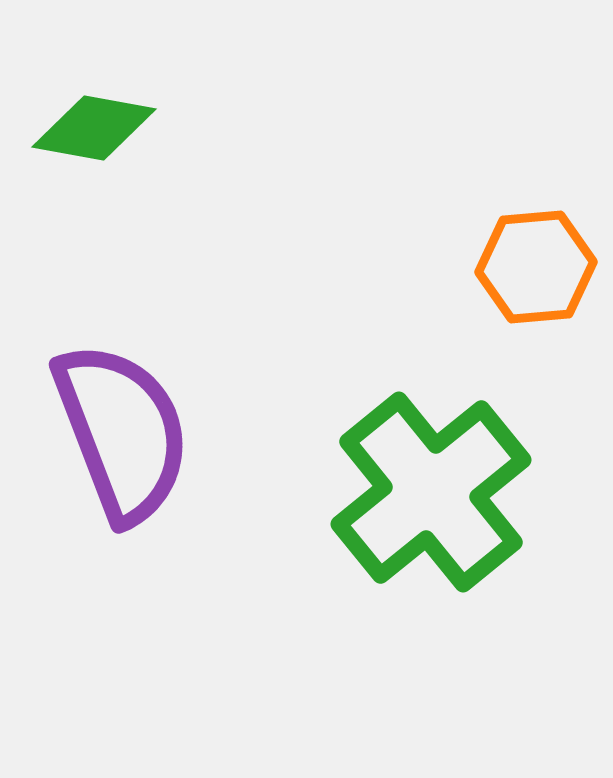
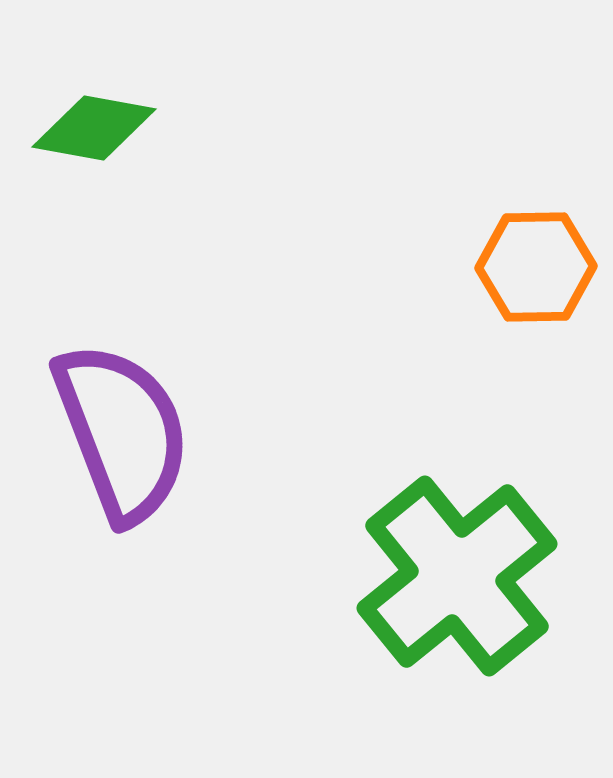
orange hexagon: rotated 4 degrees clockwise
green cross: moved 26 px right, 84 px down
